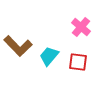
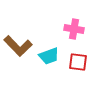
pink cross: moved 7 px left, 2 px down; rotated 30 degrees counterclockwise
cyan trapezoid: rotated 150 degrees counterclockwise
